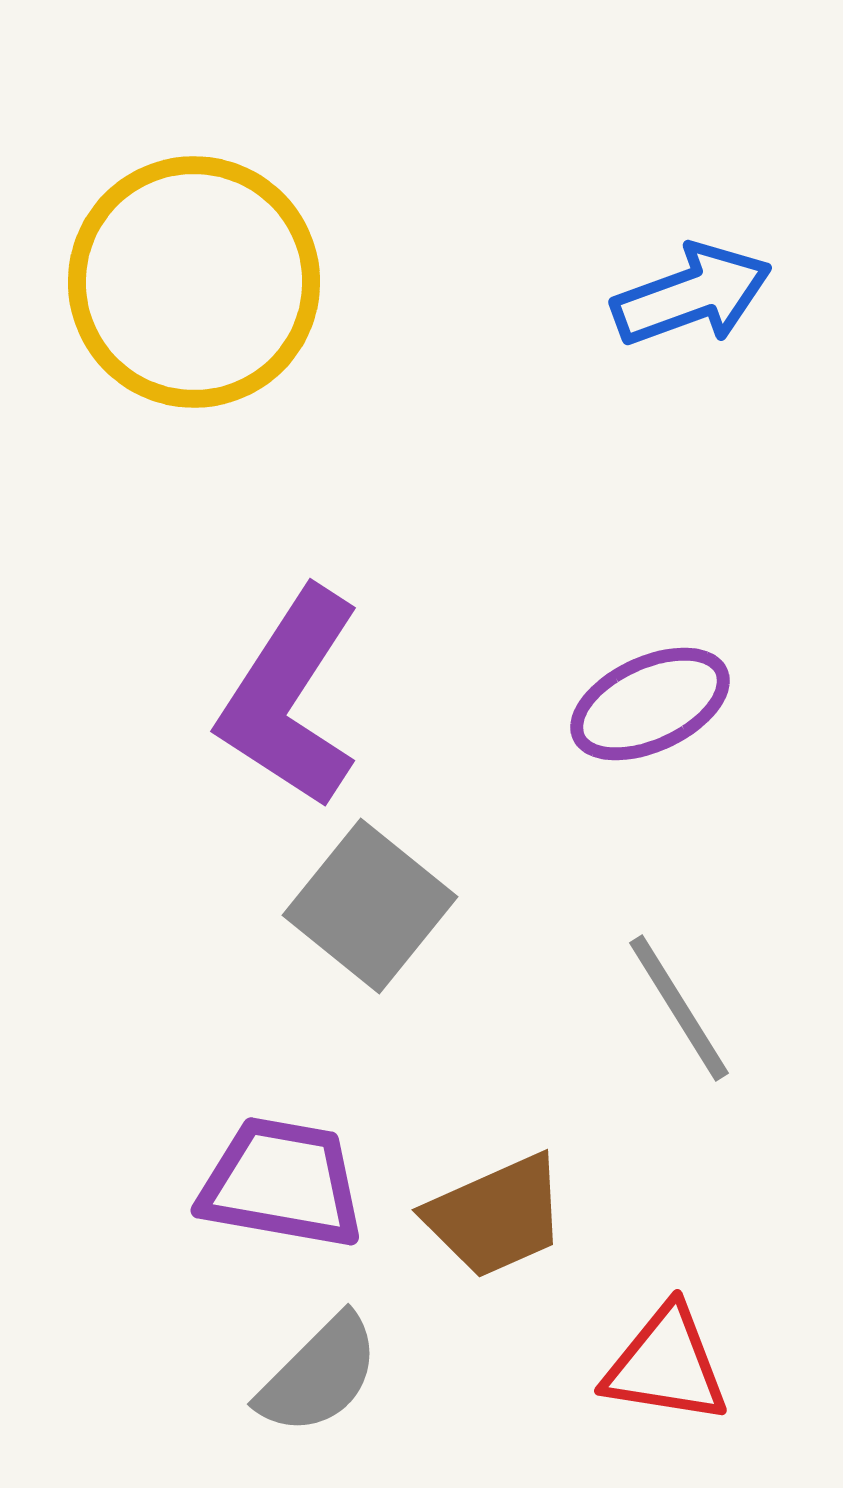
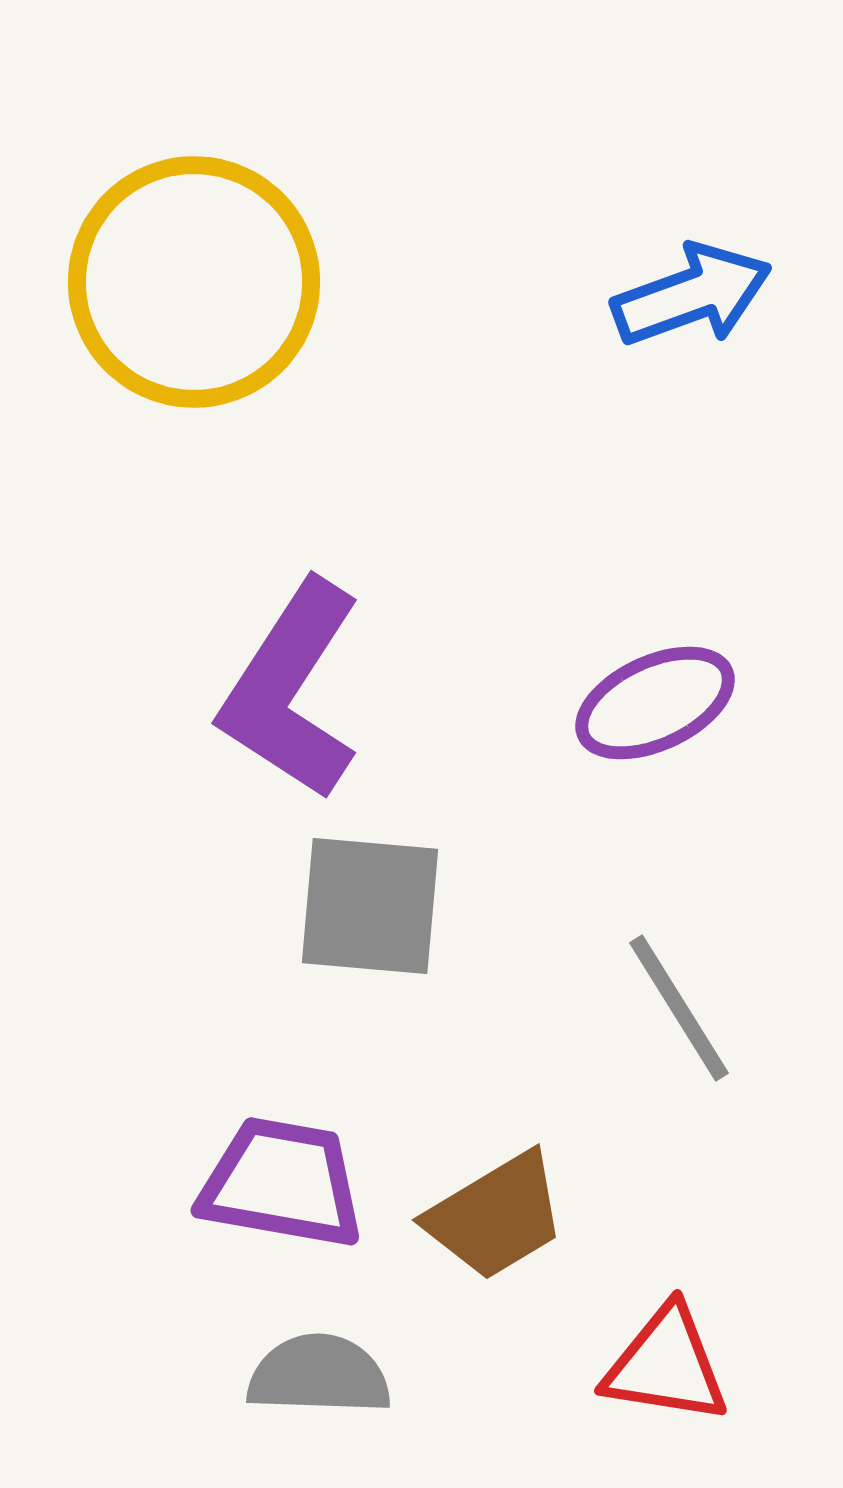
purple L-shape: moved 1 px right, 8 px up
purple ellipse: moved 5 px right, 1 px up
gray square: rotated 34 degrees counterclockwise
brown trapezoid: rotated 7 degrees counterclockwise
gray semicircle: rotated 133 degrees counterclockwise
